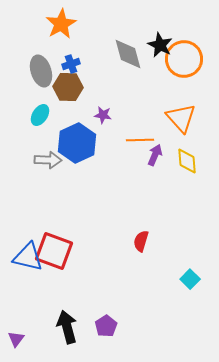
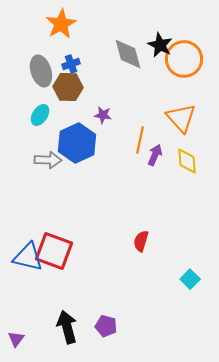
orange line: rotated 76 degrees counterclockwise
purple pentagon: rotated 25 degrees counterclockwise
